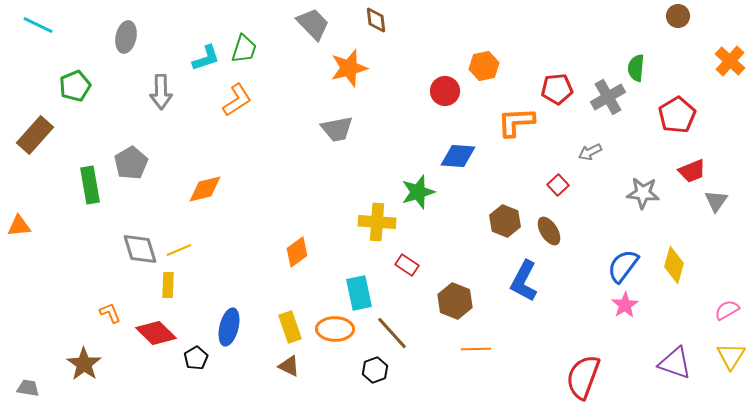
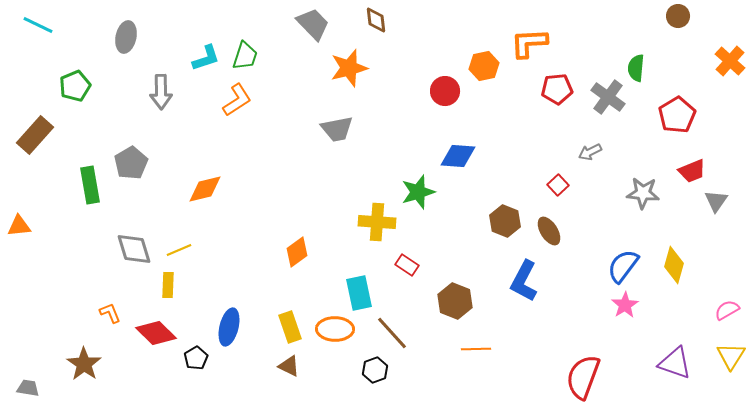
green trapezoid at (244, 49): moved 1 px right, 7 px down
gray cross at (608, 97): rotated 24 degrees counterclockwise
orange L-shape at (516, 122): moved 13 px right, 79 px up
gray diamond at (140, 249): moved 6 px left
